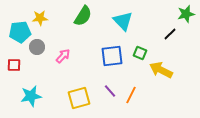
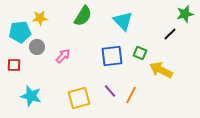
green star: moved 1 px left
cyan star: rotated 25 degrees clockwise
